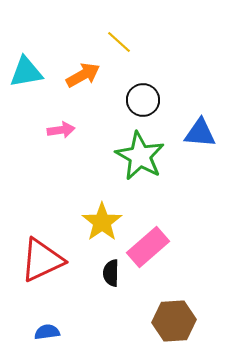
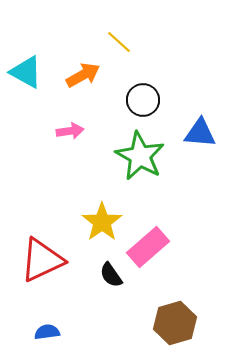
cyan triangle: rotated 39 degrees clockwise
pink arrow: moved 9 px right, 1 px down
black semicircle: moved 2 px down; rotated 36 degrees counterclockwise
brown hexagon: moved 1 px right, 2 px down; rotated 12 degrees counterclockwise
